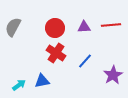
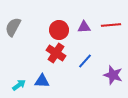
red circle: moved 4 px right, 2 px down
purple star: rotated 24 degrees counterclockwise
blue triangle: rotated 14 degrees clockwise
